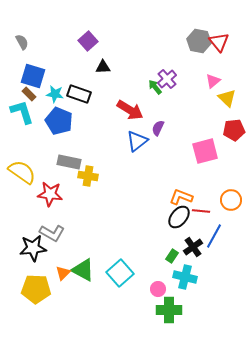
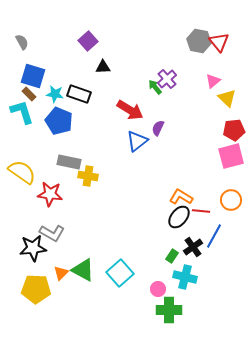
pink square: moved 26 px right, 5 px down
orange L-shape: rotated 10 degrees clockwise
orange triangle: moved 2 px left
